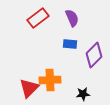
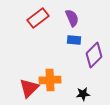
blue rectangle: moved 4 px right, 4 px up
